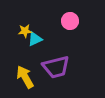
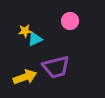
yellow arrow: rotated 100 degrees clockwise
